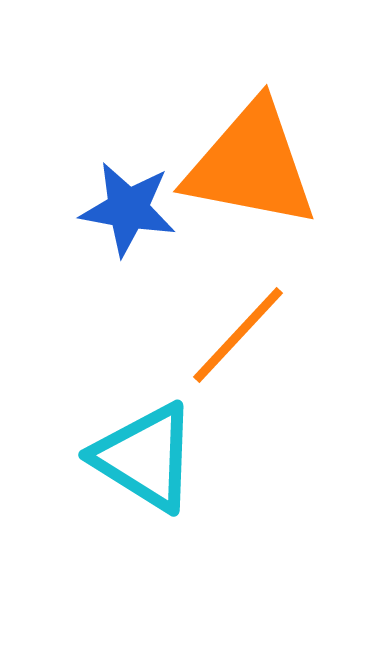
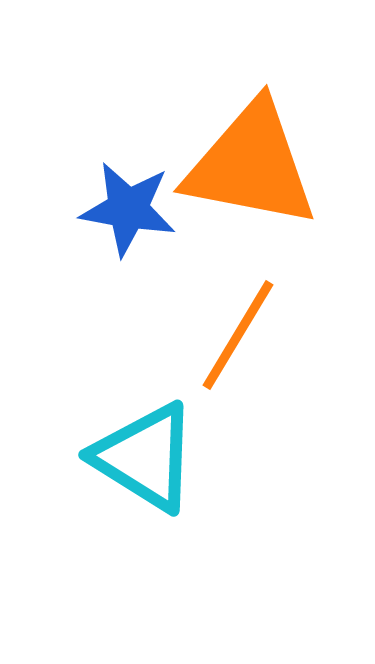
orange line: rotated 12 degrees counterclockwise
